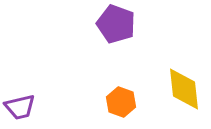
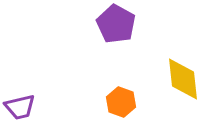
purple pentagon: rotated 9 degrees clockwise
yellow diamond: moved 1 px left, 10 px up
